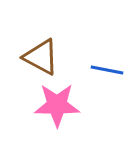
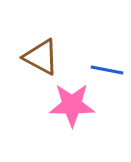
pink star: moved 15 px right
